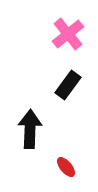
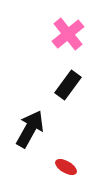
black arrow: rotated 27 degrees clockwise
red ellipse: rotated 20 degrees counterclockwise
